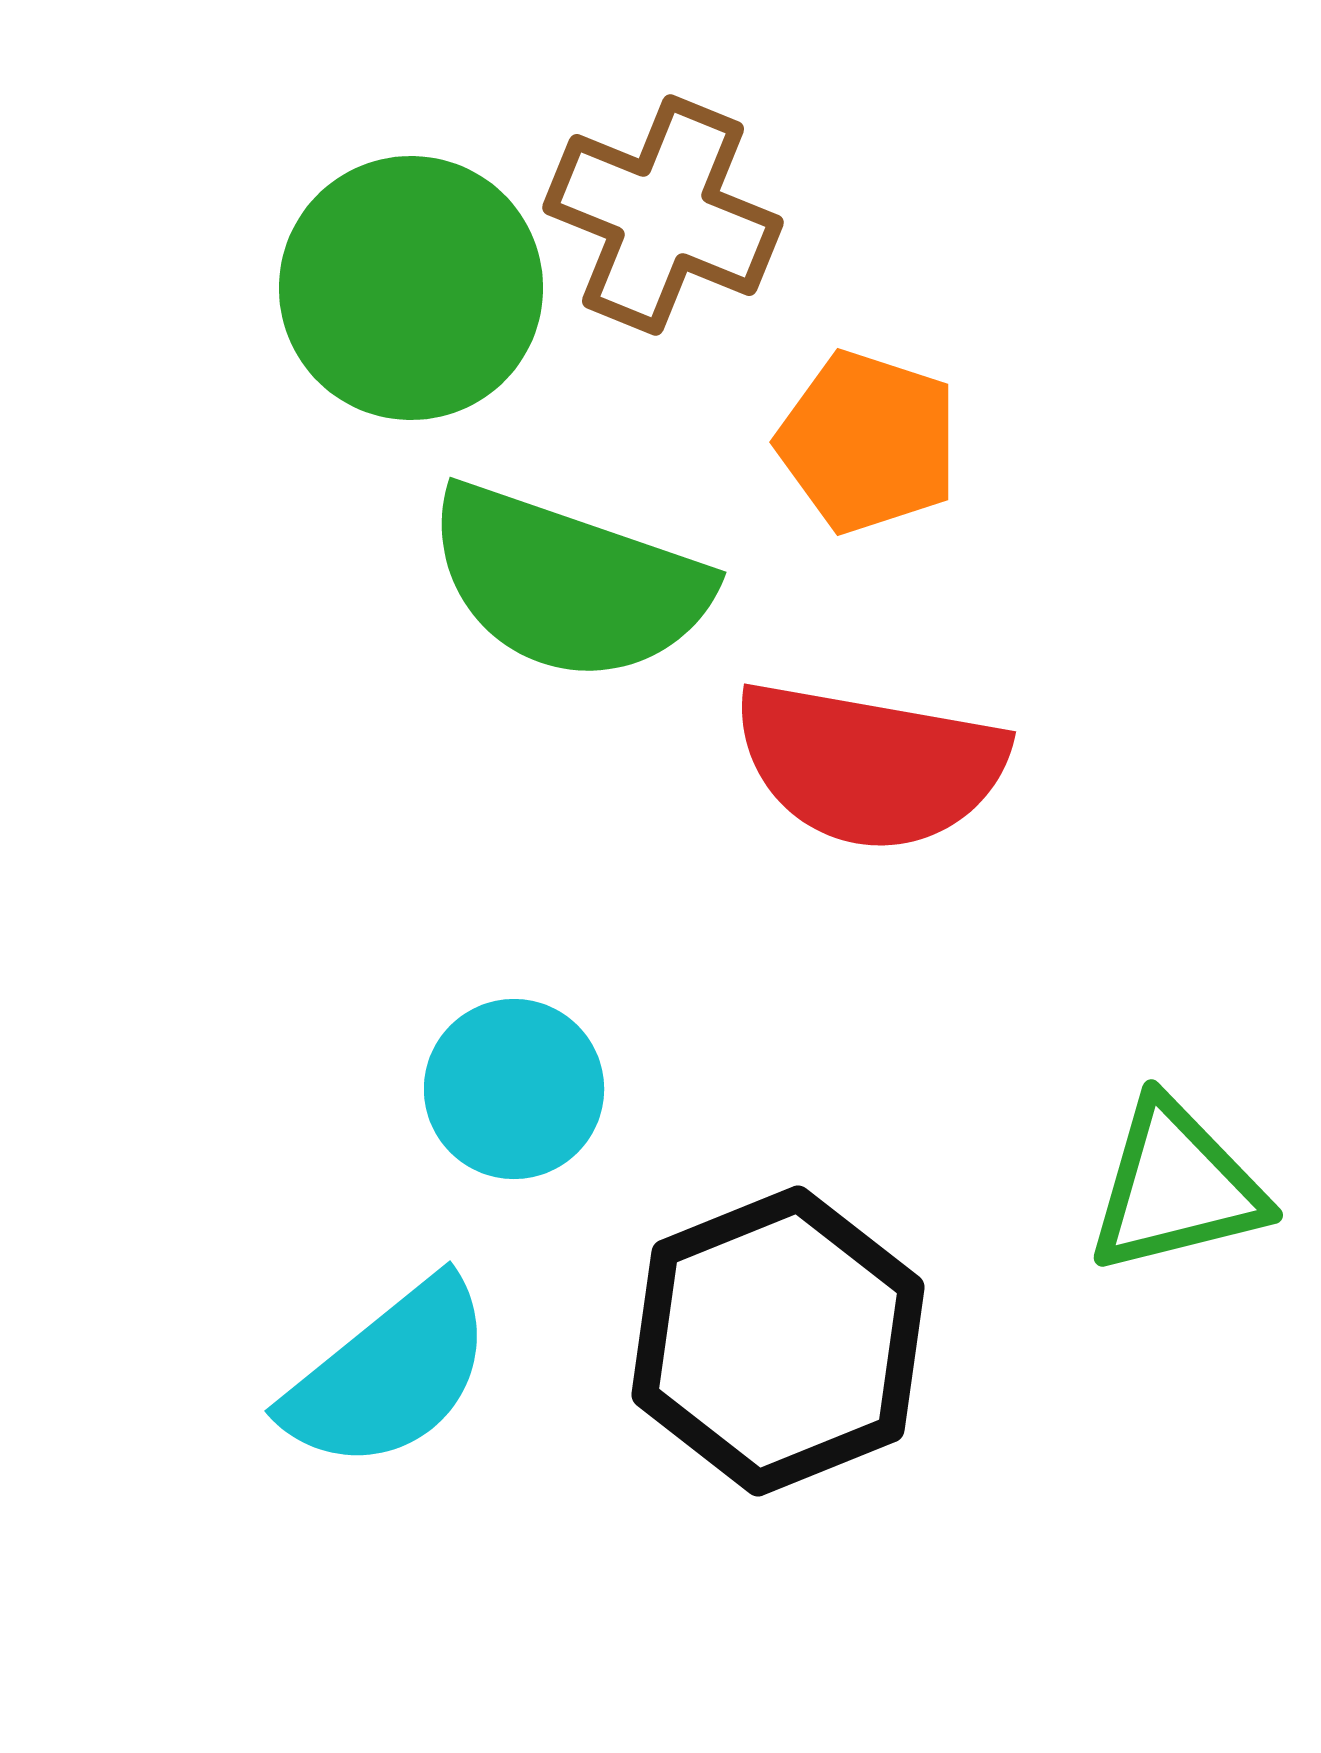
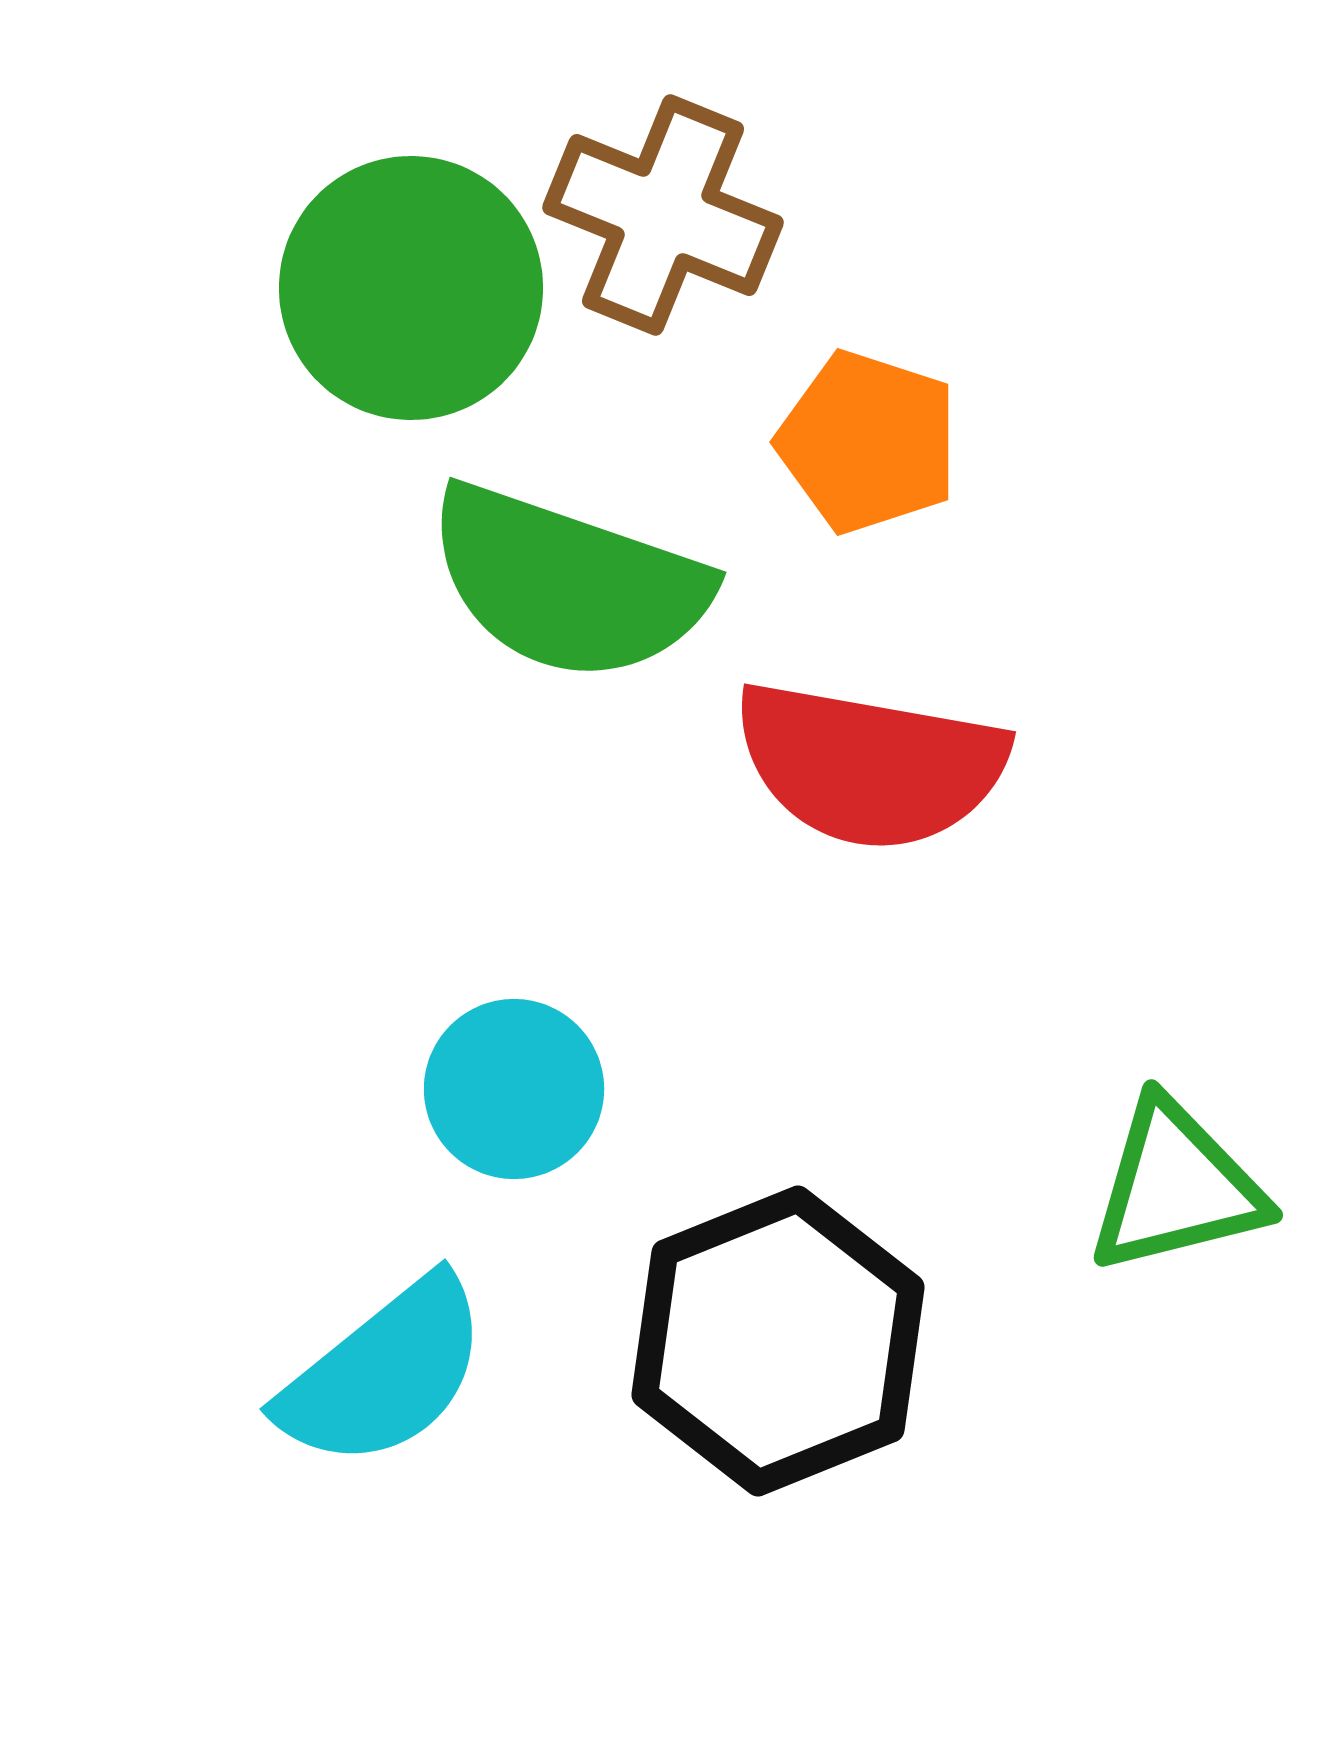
cyan semicircle: moved 5 px left, 2 px up
